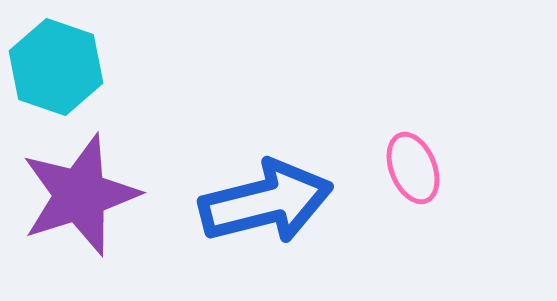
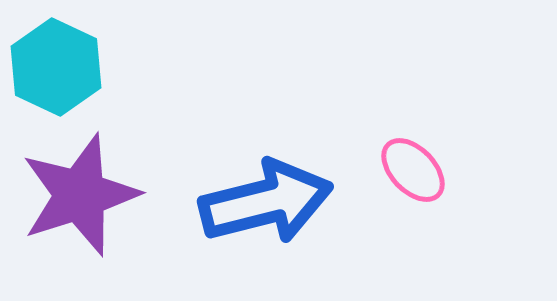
cyan hexagon: rotated 6 degrees clockwise
pink ellipse: moved 2 px down; rotated 22 degrees counterclockwise
